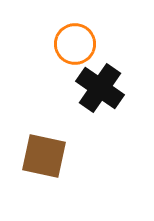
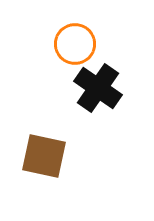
black cross: moved 2 px left
